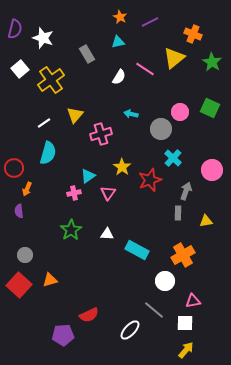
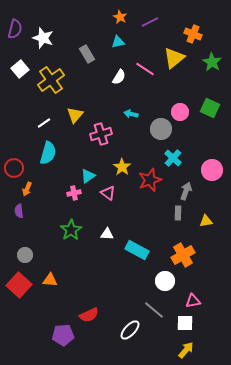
pink triangle at (108, 193): rotated 28 degrees counterclockwise
orange triangle at (50, 280): rotated 21 degrees clockwise
